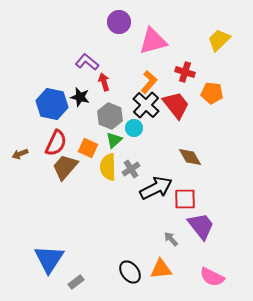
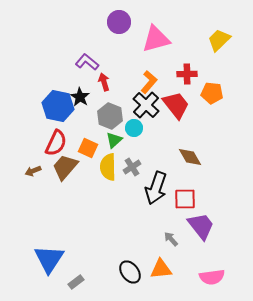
pink triangle: moved 3 px right, 2 px up
red cross: moved 2 px right, 2 px down; rotated 18 degrees counterclockwise
black star: rotated 18 degrees clockwise
blue hexagon: moved 6 px right, 2 px down
brown arrow: moved 13 px right, 17 px down
gray cross: moved 1 px right, 2 px up
black arrow: rotated 136 degrees clockwise
pink semicircle: rotated 35 degrees counterclockwise
